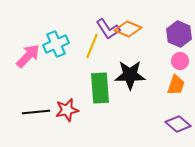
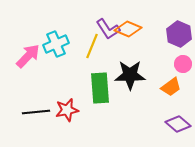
pink circle: moved 3 px right, 3 px down
orange trapezoid: moved 5 px left, 2 px down; rotated 35 degrees clockwise
